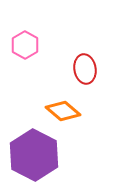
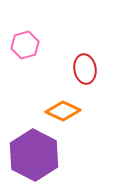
pink hexagon: rotated 16 degrees clockwise
orange diamond: rotated 16 degrees counterclockwise
